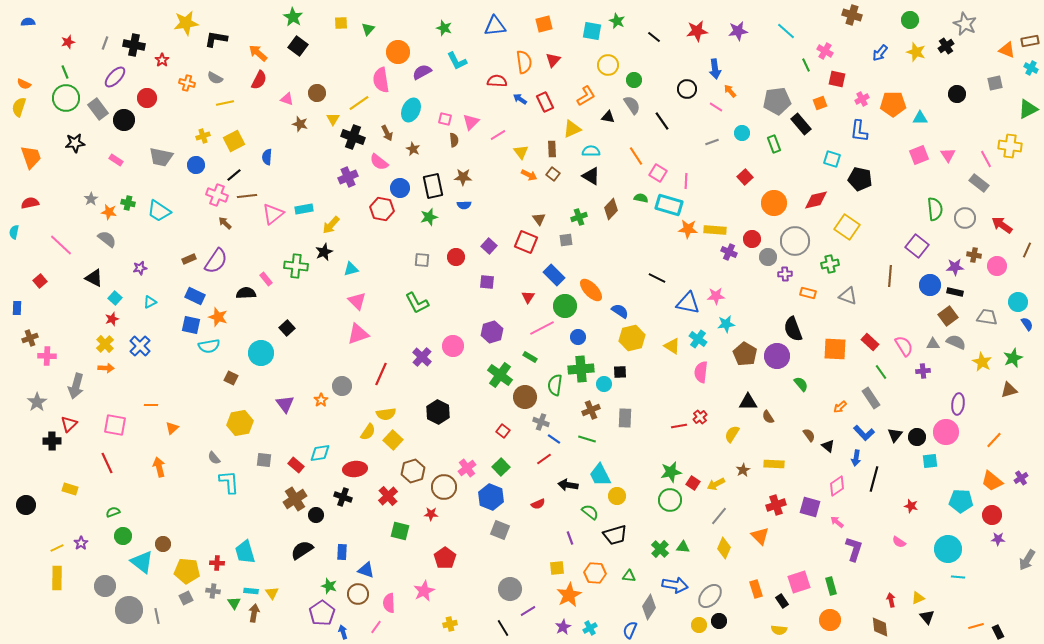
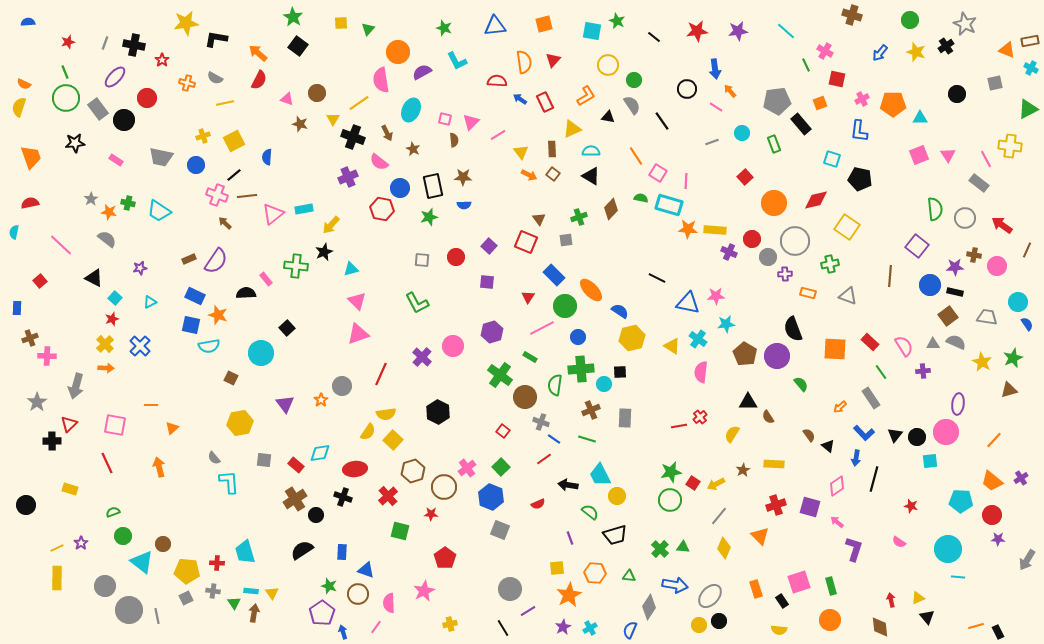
orange star at (218, 317): moved 2 px up
